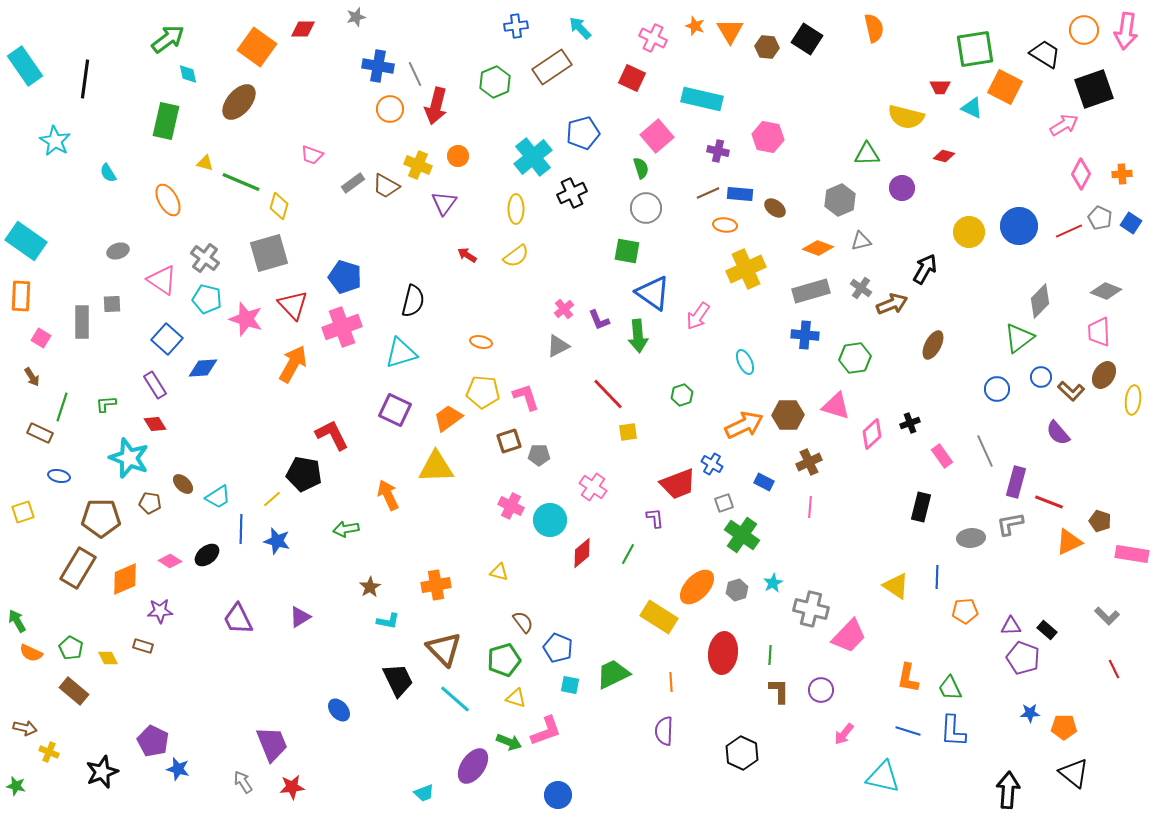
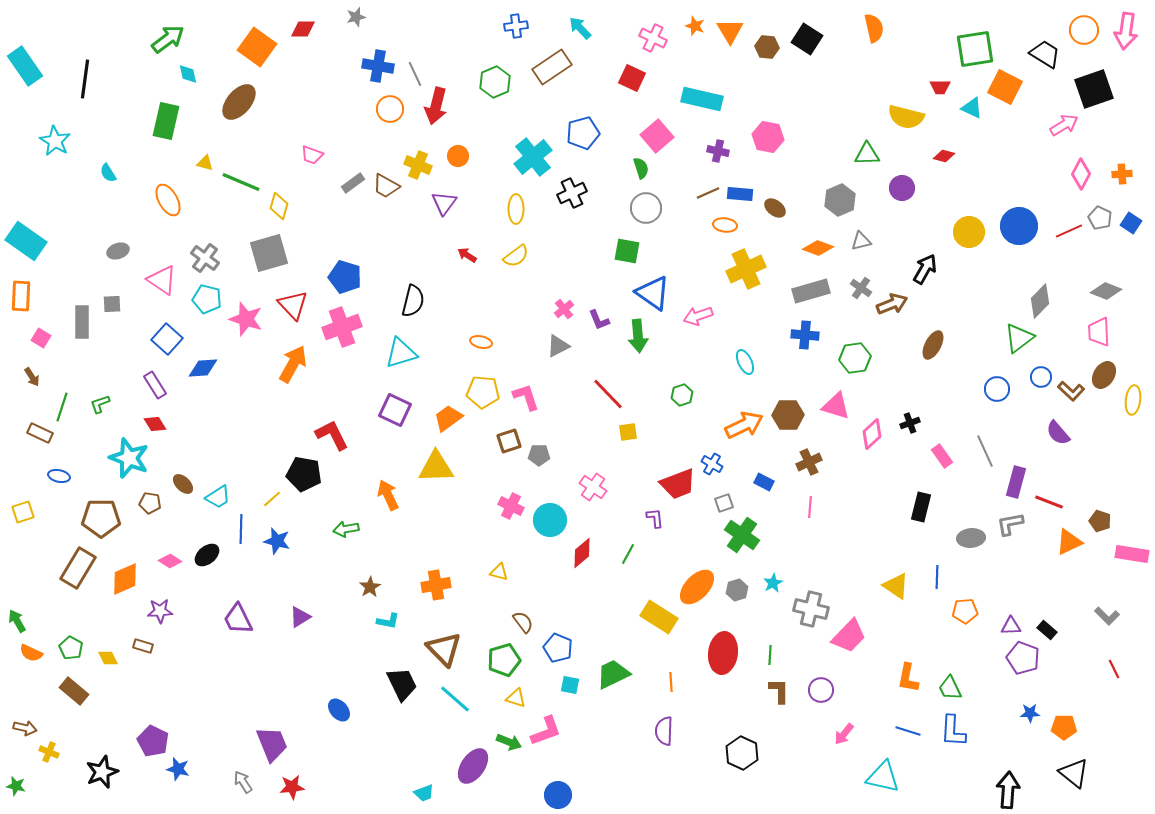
pink arrow at (698, 316): rotated 36 degrees clockwise
green L-shape at (106, 404): moved 6 px left; rotated 15 degrees counterclockwise
black trapezoid at (398, 680): moved 4 px right, 4 px down
